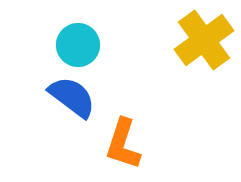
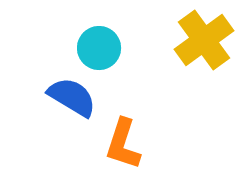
cyan circle: moved 21 px right, 3 px down
blue semicircle: rotated 6 degrees counterclockwise
